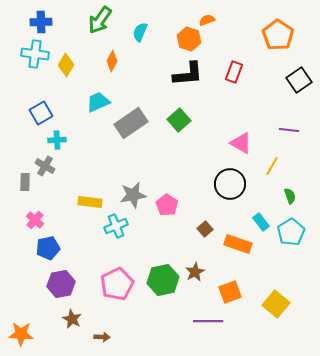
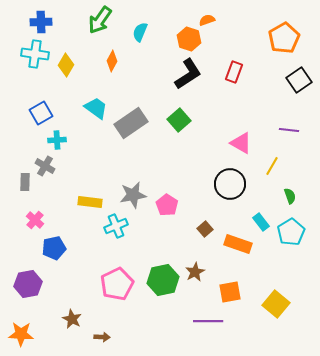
orange pentagon at (278, 35): moved 6 px right, 3 px down; rotated 8 degrees clockwise
black L-shape at (188, 74): rotated 28 degrees counterclockwise
cyan trapezoid at (98, 102): moved 2 px left, 6 px down; rotated 60 degrees clockwise
blue pentagon at (48, 248): moved 6 px right
purple hexagon at (61, 284): moved 33 px left
orange square at (230, 292): rotated 10 degrees clockwise
